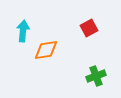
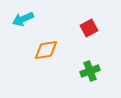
cyan arrow: moved 12 px up; rotated 120 degrees counterclockwise
green cross: moved 6 px left, 5 px up
